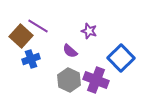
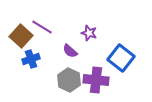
purple line: moved 4 px right, 1 px down
purple star: moved 2 px down
blue square: rotated 8 degrees counterclockwise
purple cross: rotated 15 degrees counterclockwise
